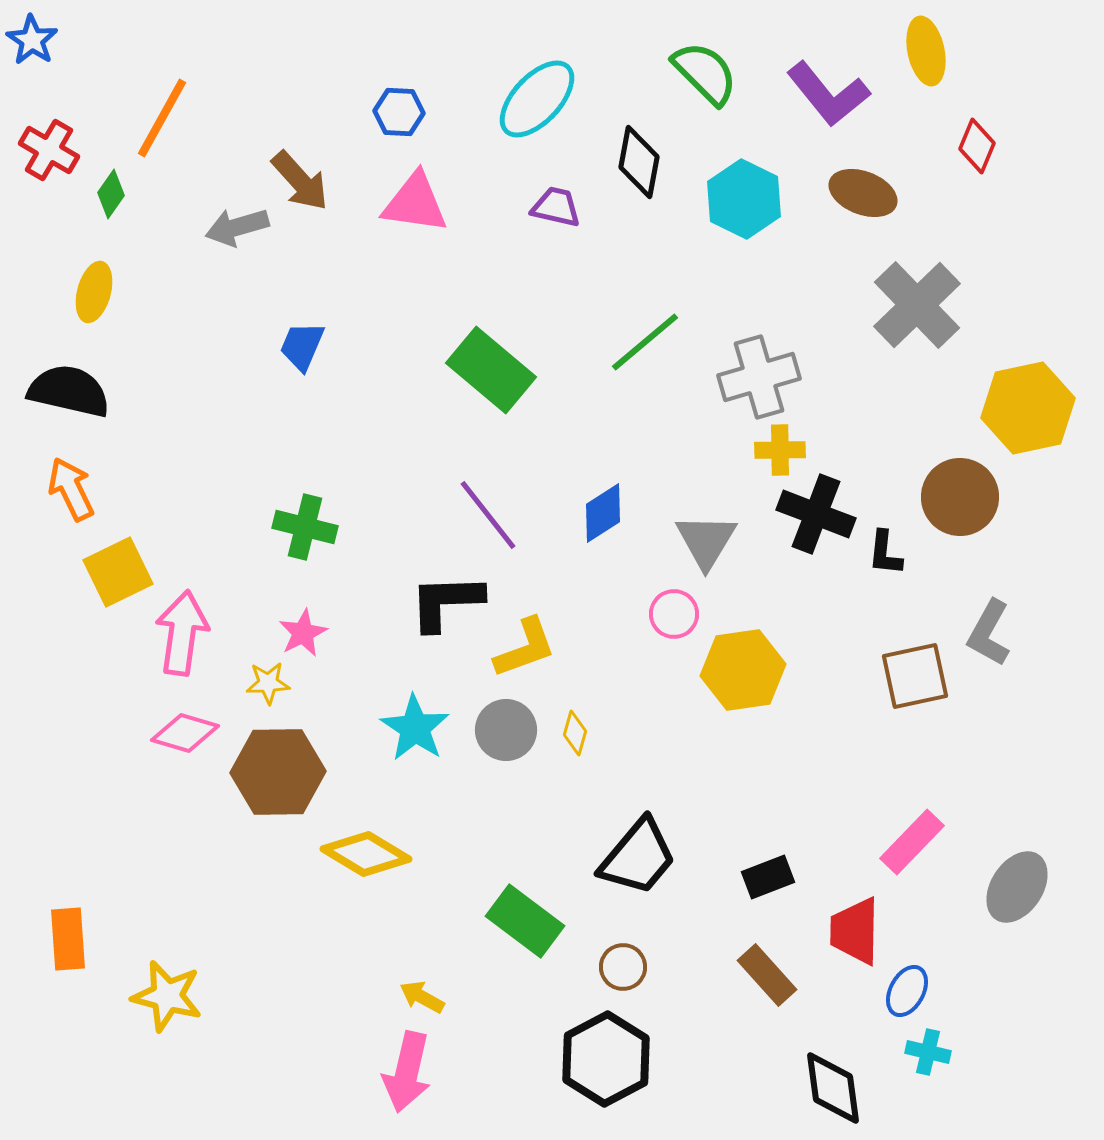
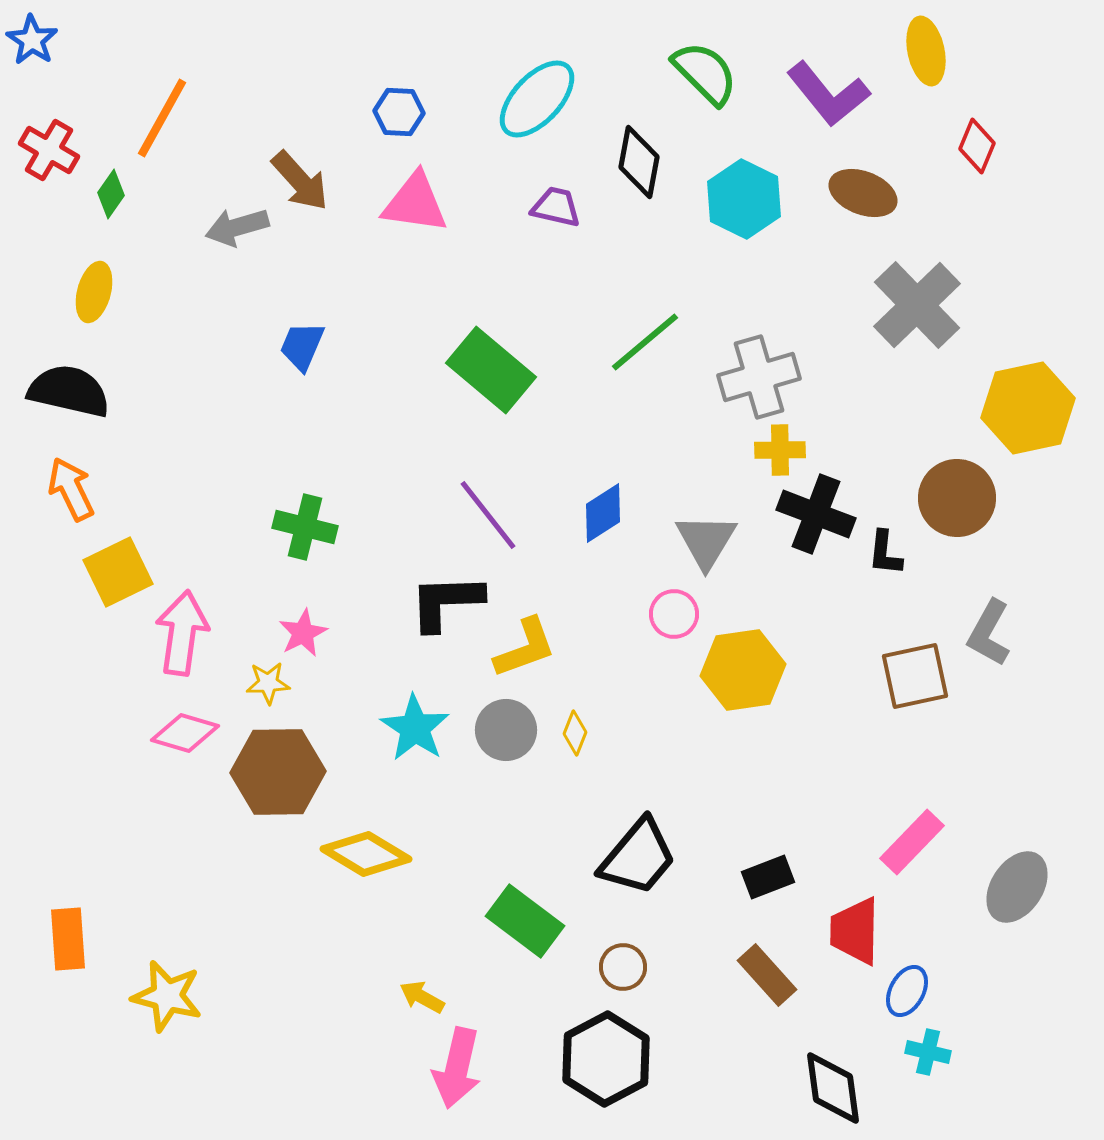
brown circle at (960, 497): moved 3 px left, 1 px down
yellow diamond at (575, 733): rotated 6 degrees clockwise
pink arrow at (407, 1072): moved 50 px right, 4 px up
